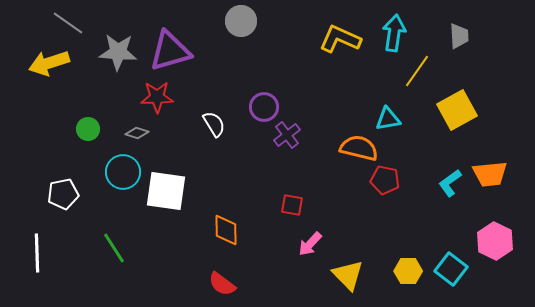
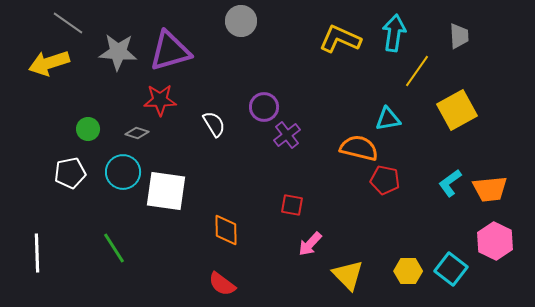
red star: moved 3 px right, 3 px down
orange trapezoid: moved 15 px down
white pentagon: moved 7 px right, 21 px up
